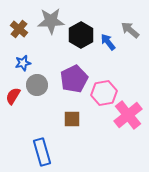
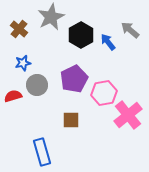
gray star: moved 4 px up; rotated 24 degrees counterclockwise
red semicircle: rotated 42 degrees clockwise
brown square: moved 1 px left, 1 px down
